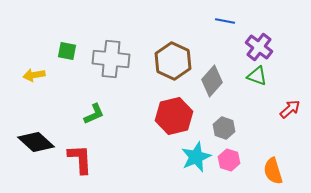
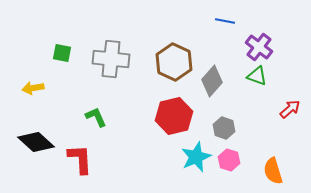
green square: moved 5 px left, 2 px down
brown hexagon: moved 1 px right, 1 px down
yellow arrow: moved 1 px left, 13 px down
green L-shape: moved 2 px right, 3 px down; rotated 90 degrees counterclockwise
